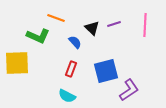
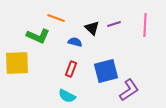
blue semicircle: rotated 32 degrees counterclockwise
